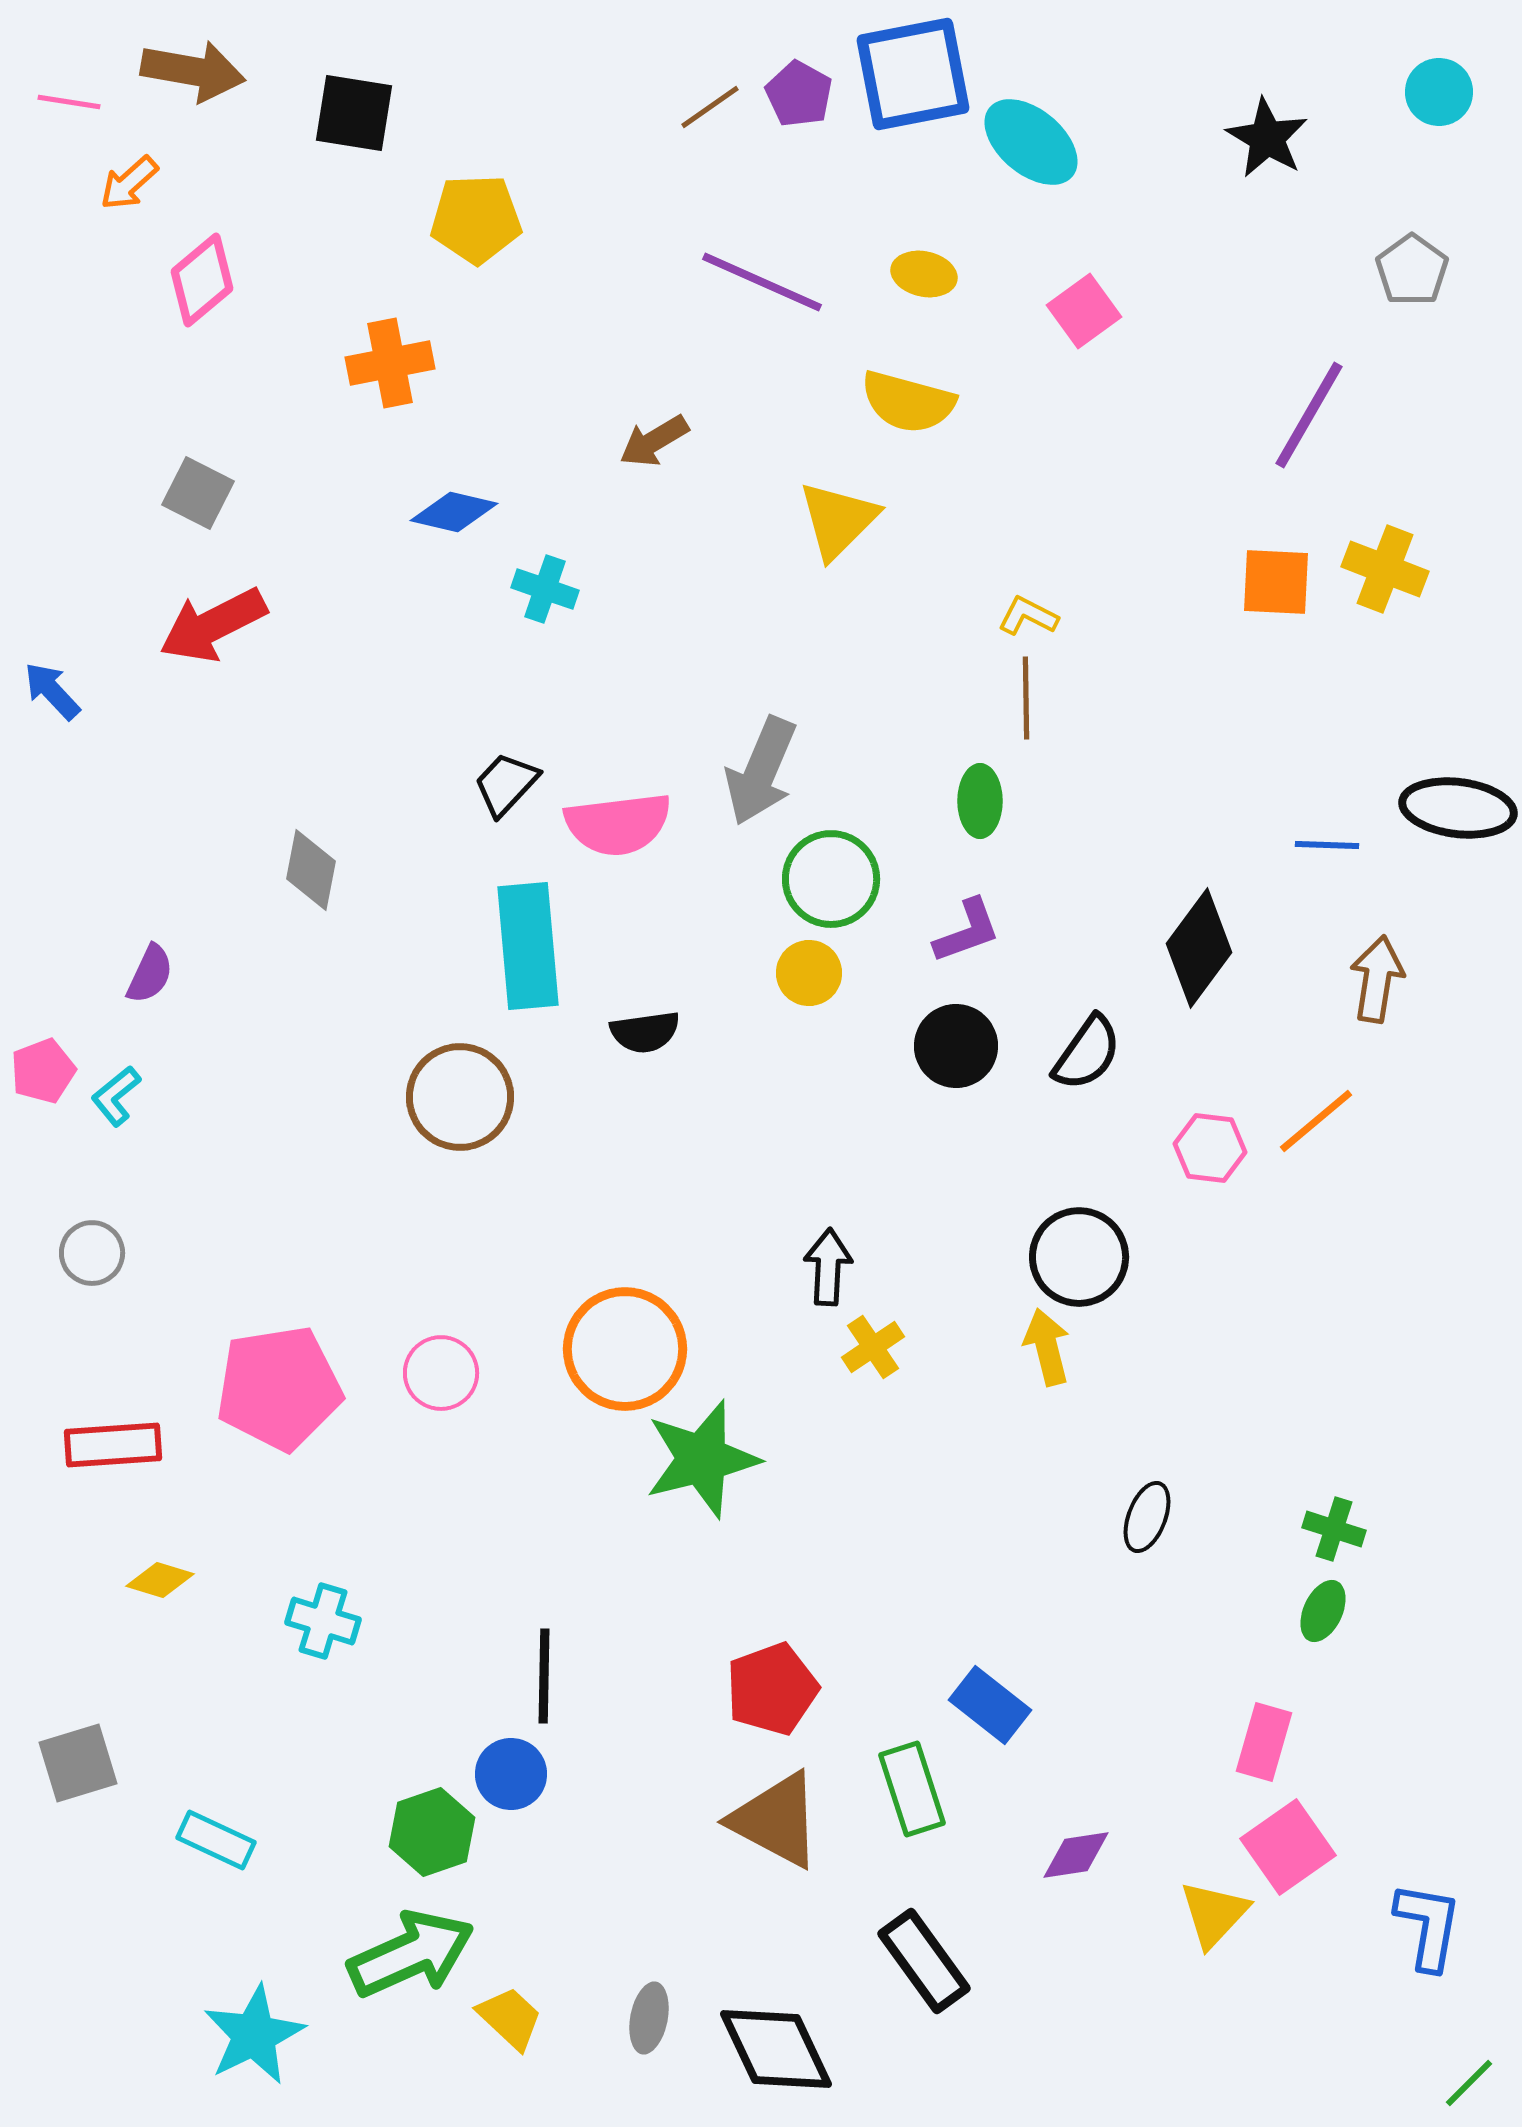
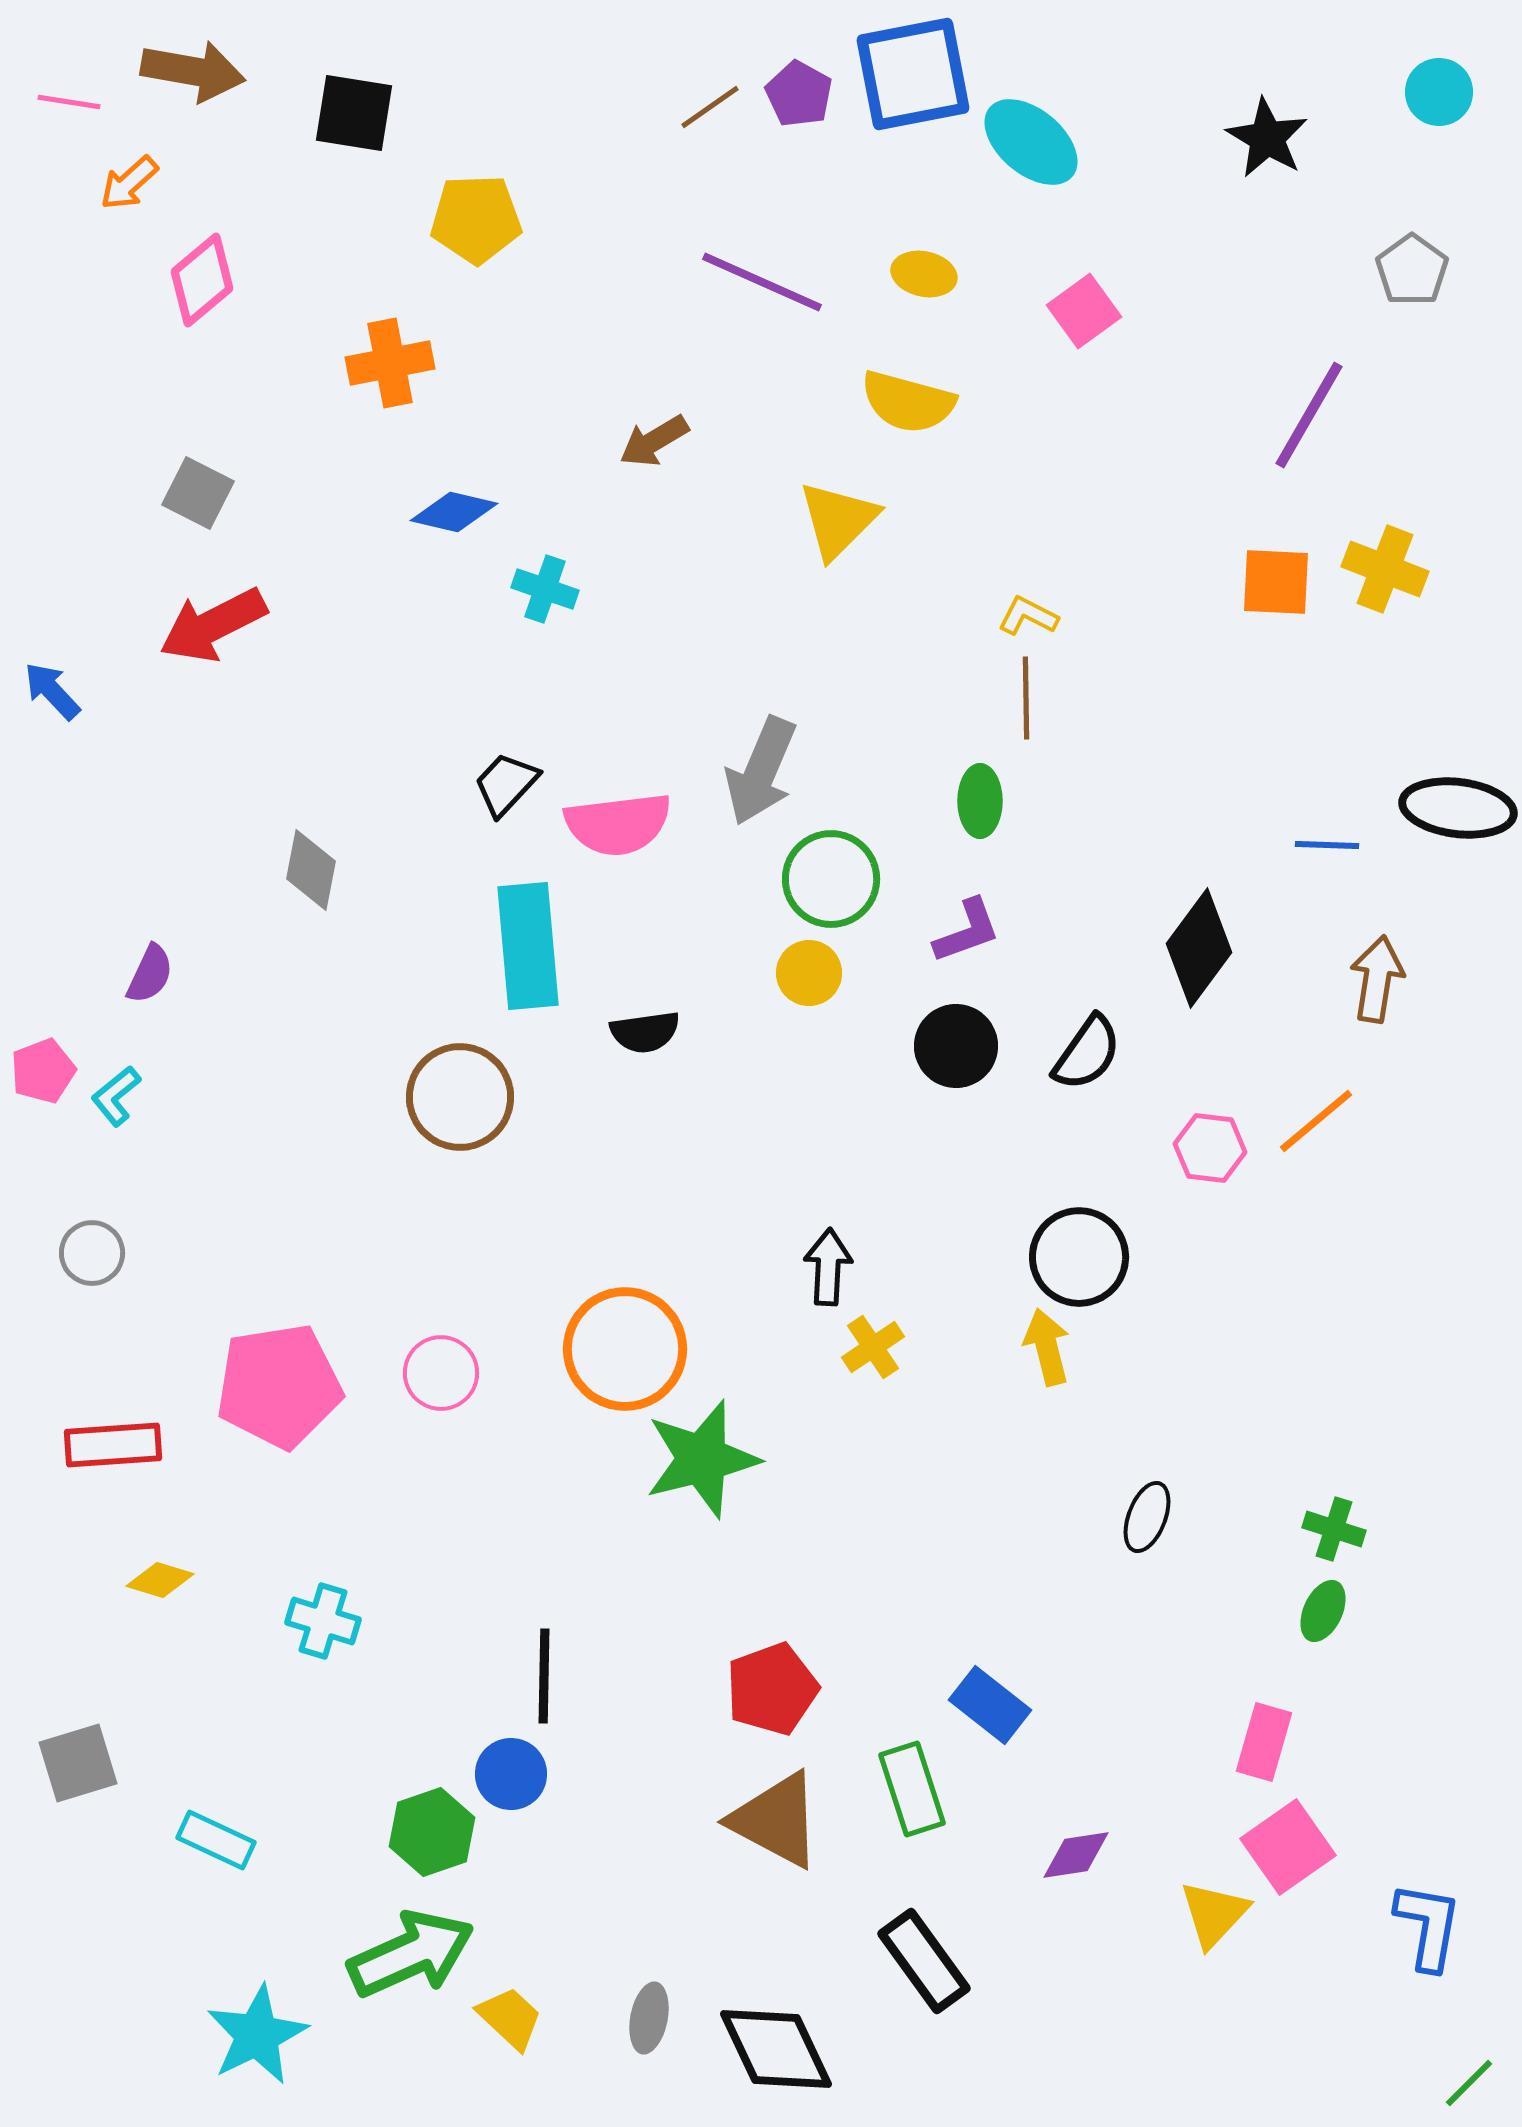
pink pentagon at (279, 1388): moved 2 px up
cyan star at (254, 2035): moved 3 px right
